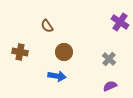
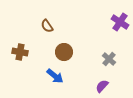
blue arrow: moved 2 px left; rotated 30 degrees clockwise
purple semicircle: moved 8 px left; rotated 24 degrees counterclockwise
